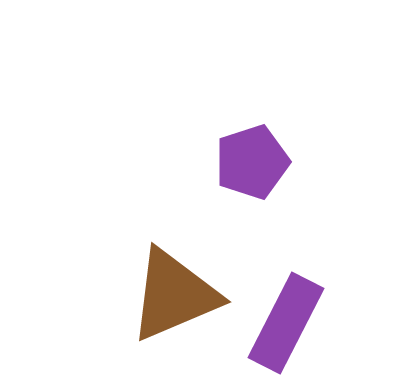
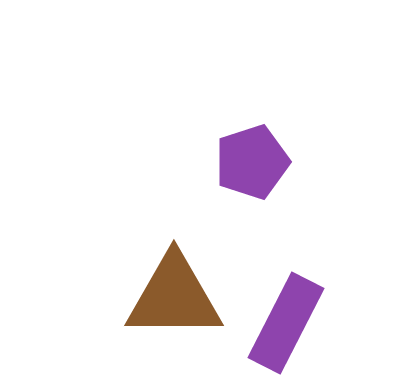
brown triangle: moved 2 px down; rotated 23 degrees clockwise
